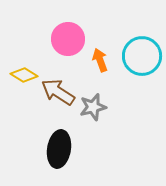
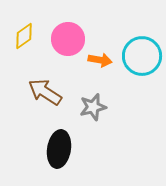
orange arrow: rotated 120 degrees clockwise
yellow diamond: moved 39 px up; rotated 68 degrees counterclockwise
brown arrow: moved 13 px left
